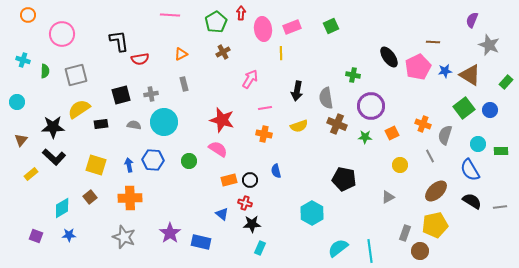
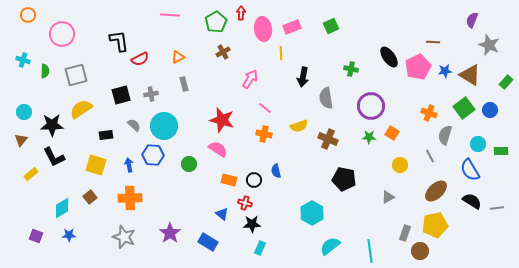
orange triangle at (181, 54): moved 3 px left, 3 px down
red semicircle at (140, 59): rotated 18 degrees counterclockwise
green cross at (353, 75): moved 2 px left, 6 px up
black arrow at (297, 91): moved 6 px right, 14 px up
cyan circle at (17, 102): moved 7 px right, 10 px down
pink line at (265, 108): rotated 48 degrees clockwise
yellow semicircle at (79, 109): moved 2 px right
cyan circle at (164, 122): moved 4 px down
black rectangle at (101, 124): moved 5 px right, 11 px down
brown cross at (337, 124): moved 9 px left, 15 px down
orange cross at (423, 124): moved 6 px right, 11 px up
gray semicircle at (134, 125): rotated 32 degrees clockwise
black star at (53, 127): moved 1 px left, 2 px up
orange square at (392, 133): rotated 32 degrees counterclockwise
green star at (365, 137): moved 4 px right
black L-shape at (54, 157): rotated 20 degrees clockwise
blue hexagon at (153, 160): moved 5 px up
green circle at (189, 161): moved 3 px down
orange rectangle at (229, 180): rotated 28 degrees clockwise
black circle at (250, 180): moved 4 px right
gray line at (500, 207): moved 3 px left, 1 px down
blue rectangle at (201, 242): moved 7 px right; rotated 18 degrees clockwise
cyan semicircle at (338, 248): moved 8 px left, 2 px up
